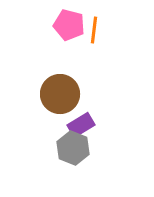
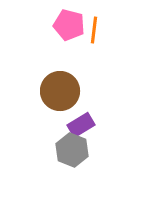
brown circle: moved 3 px up
gray hexagon: moved 1 px left, 2 px down
